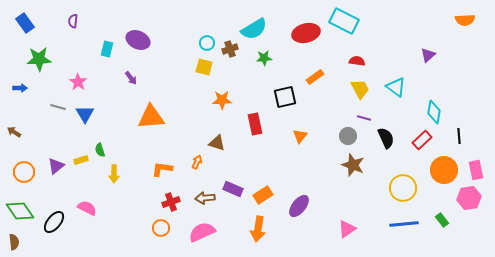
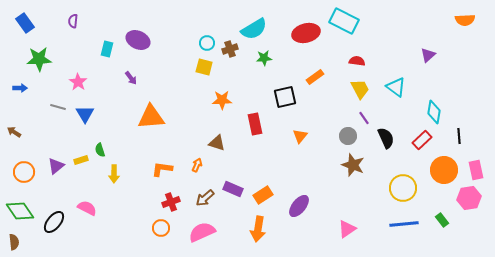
purple line at (364, 118): rotated 40 degrees clockwise
orange arrow at (197, 162): moved 3 px down
brown arrow at (205, 198): rotated 36 degrees counterclockwise
